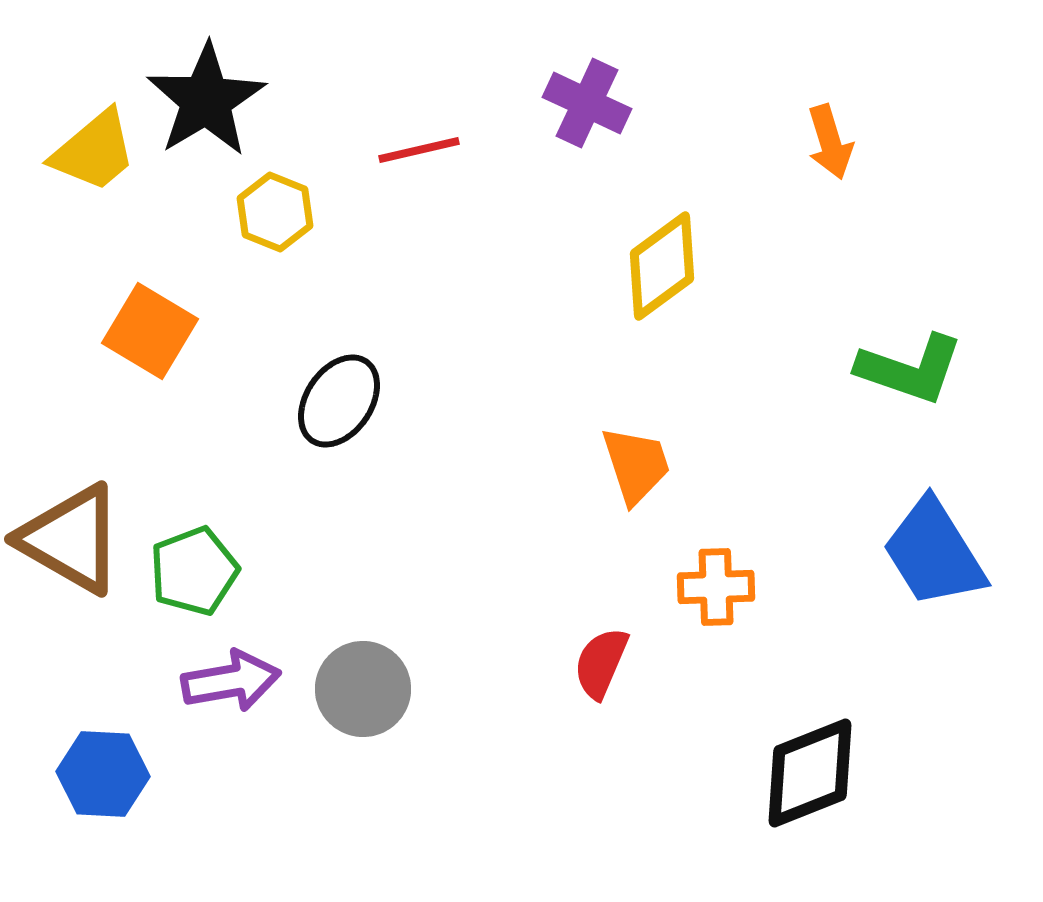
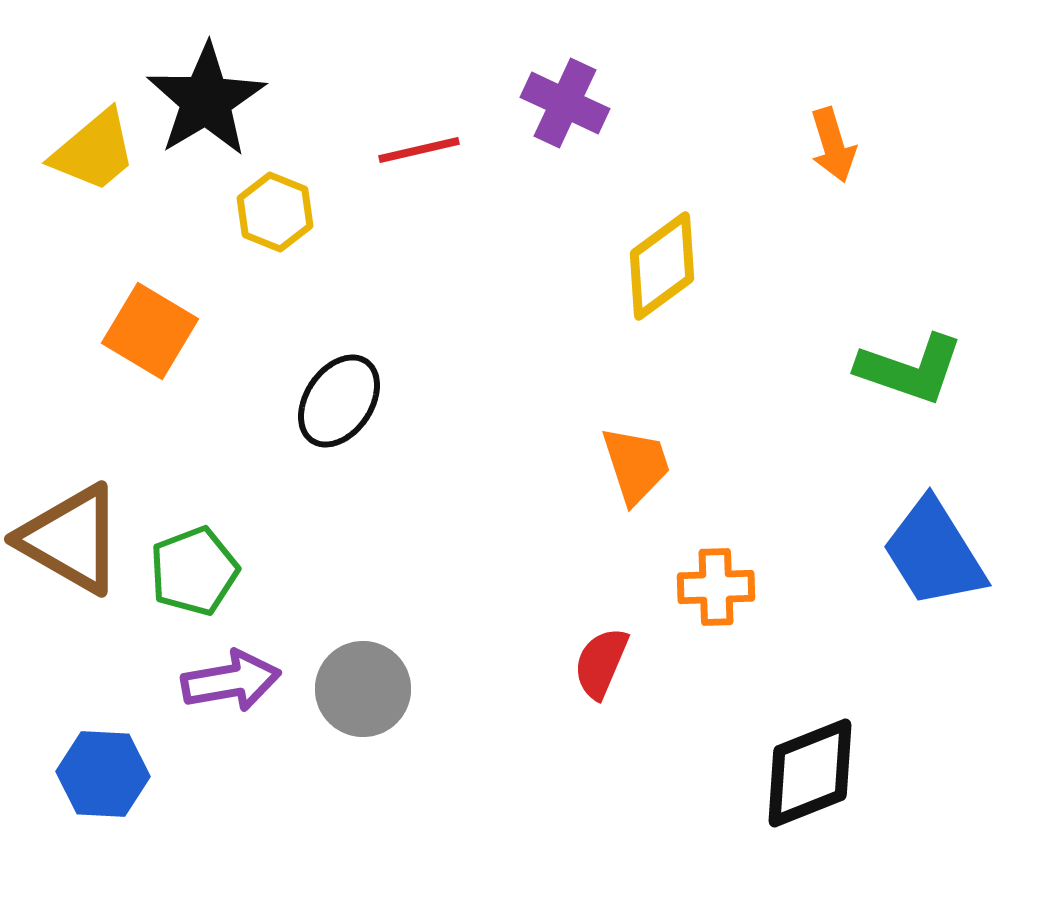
purple cross: moved 22 px left
orange arrow: moved 3 px right, 3 px down
